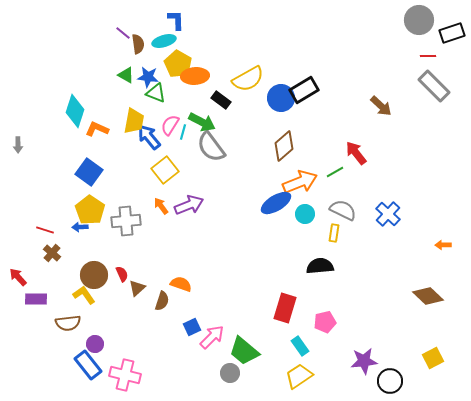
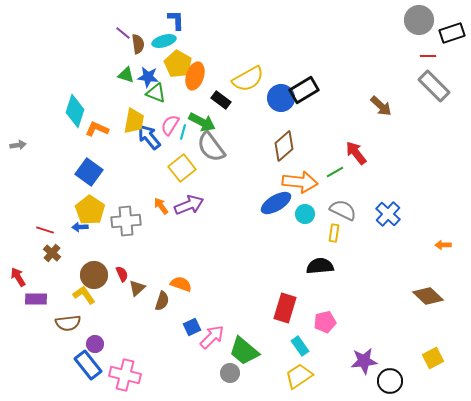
green triangle at (126, 75): rotated 12 degrees counterclockwise
orange ellipse at (195, 76): rotated 68 degrees counterclockwise
gray arrow at (18, 145): rotated 98 degrees counterclockwise
yellow square at (165, 170): moved 17 px right, 2 px up
orange arrow at (300, 182): rotated 28 degrees clockwise
red arrow at (18, 277): rotated 12 degrees clockwise
